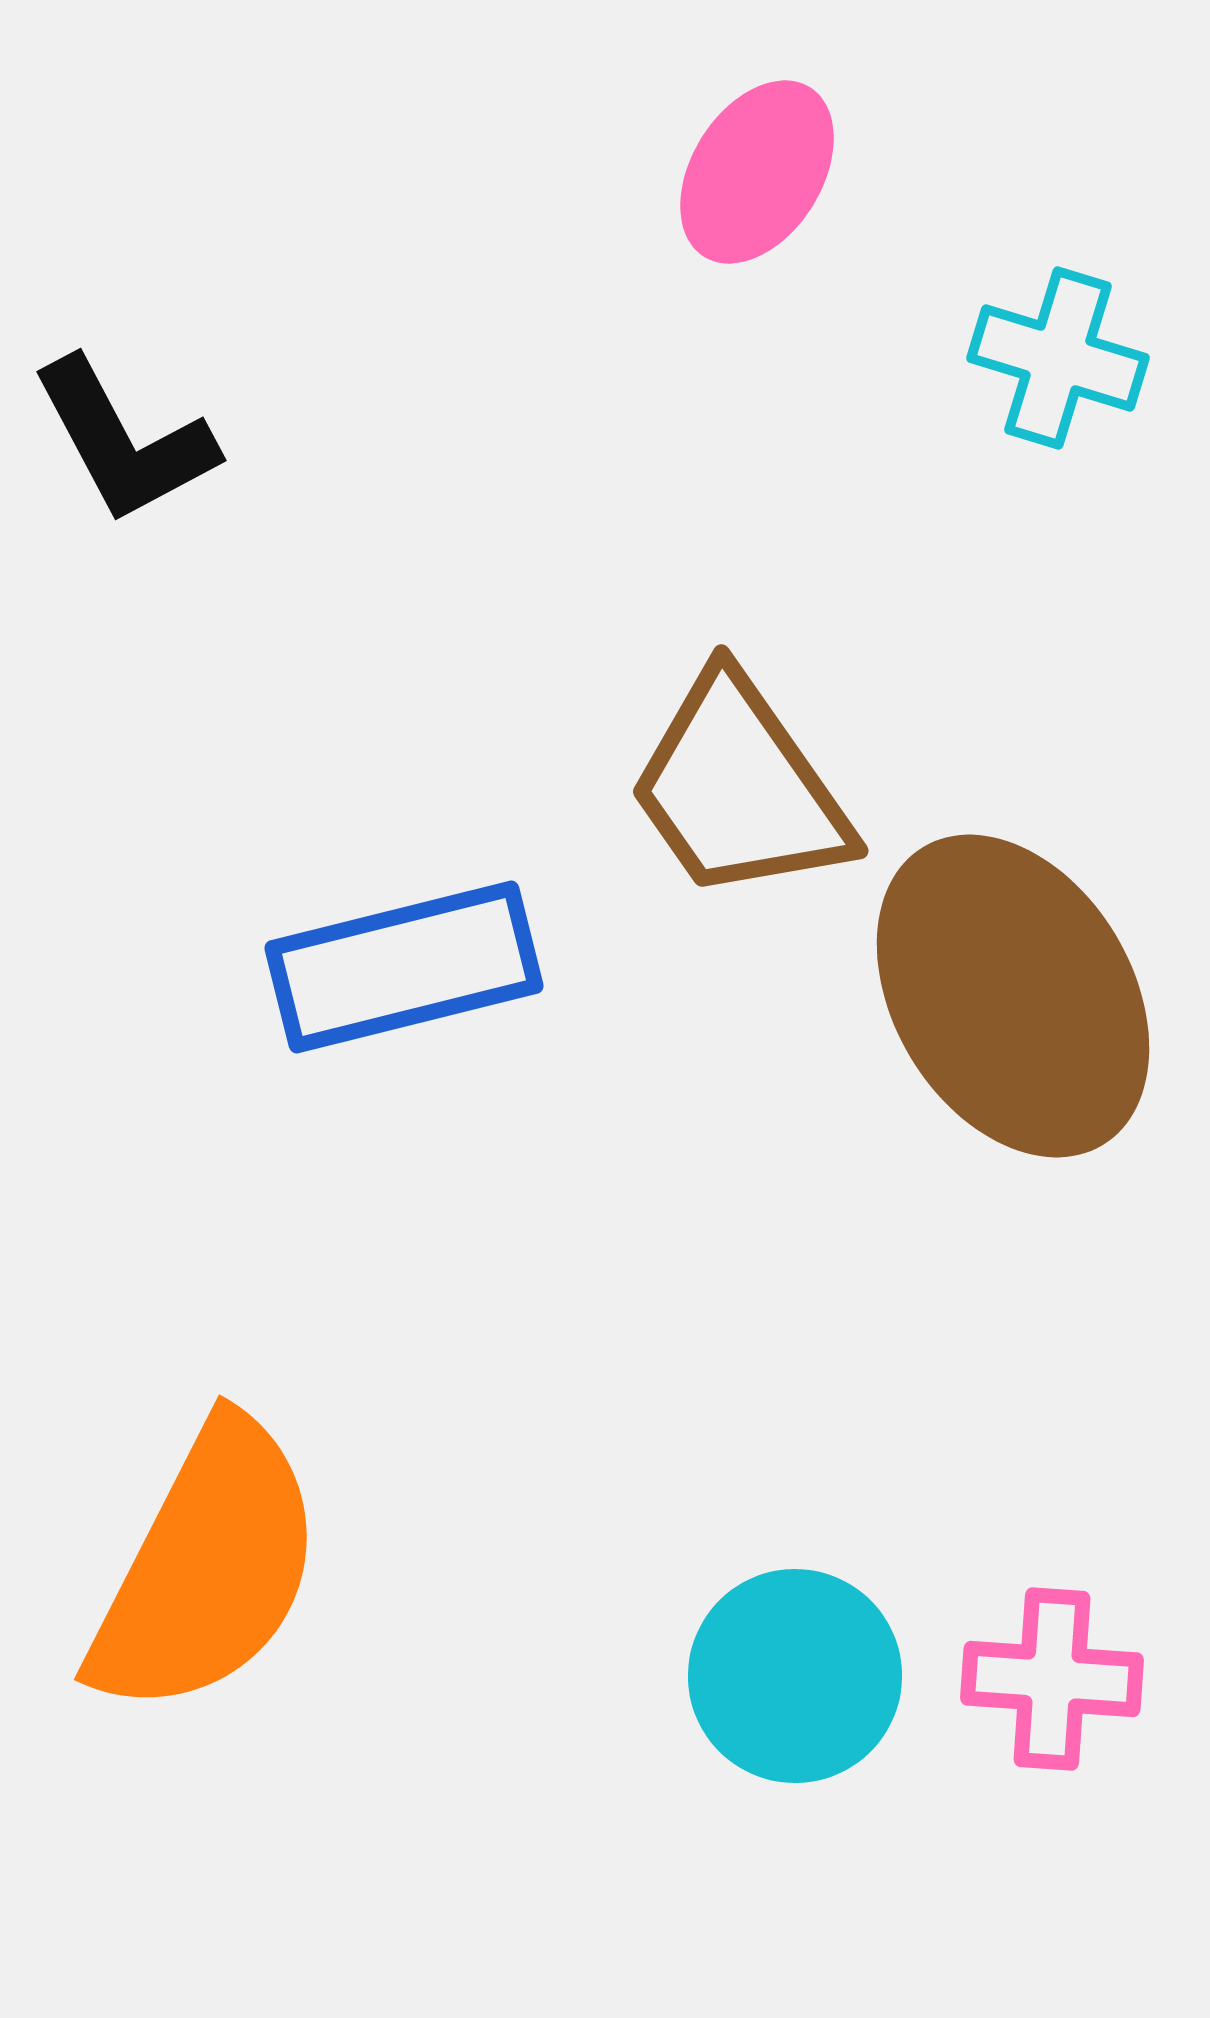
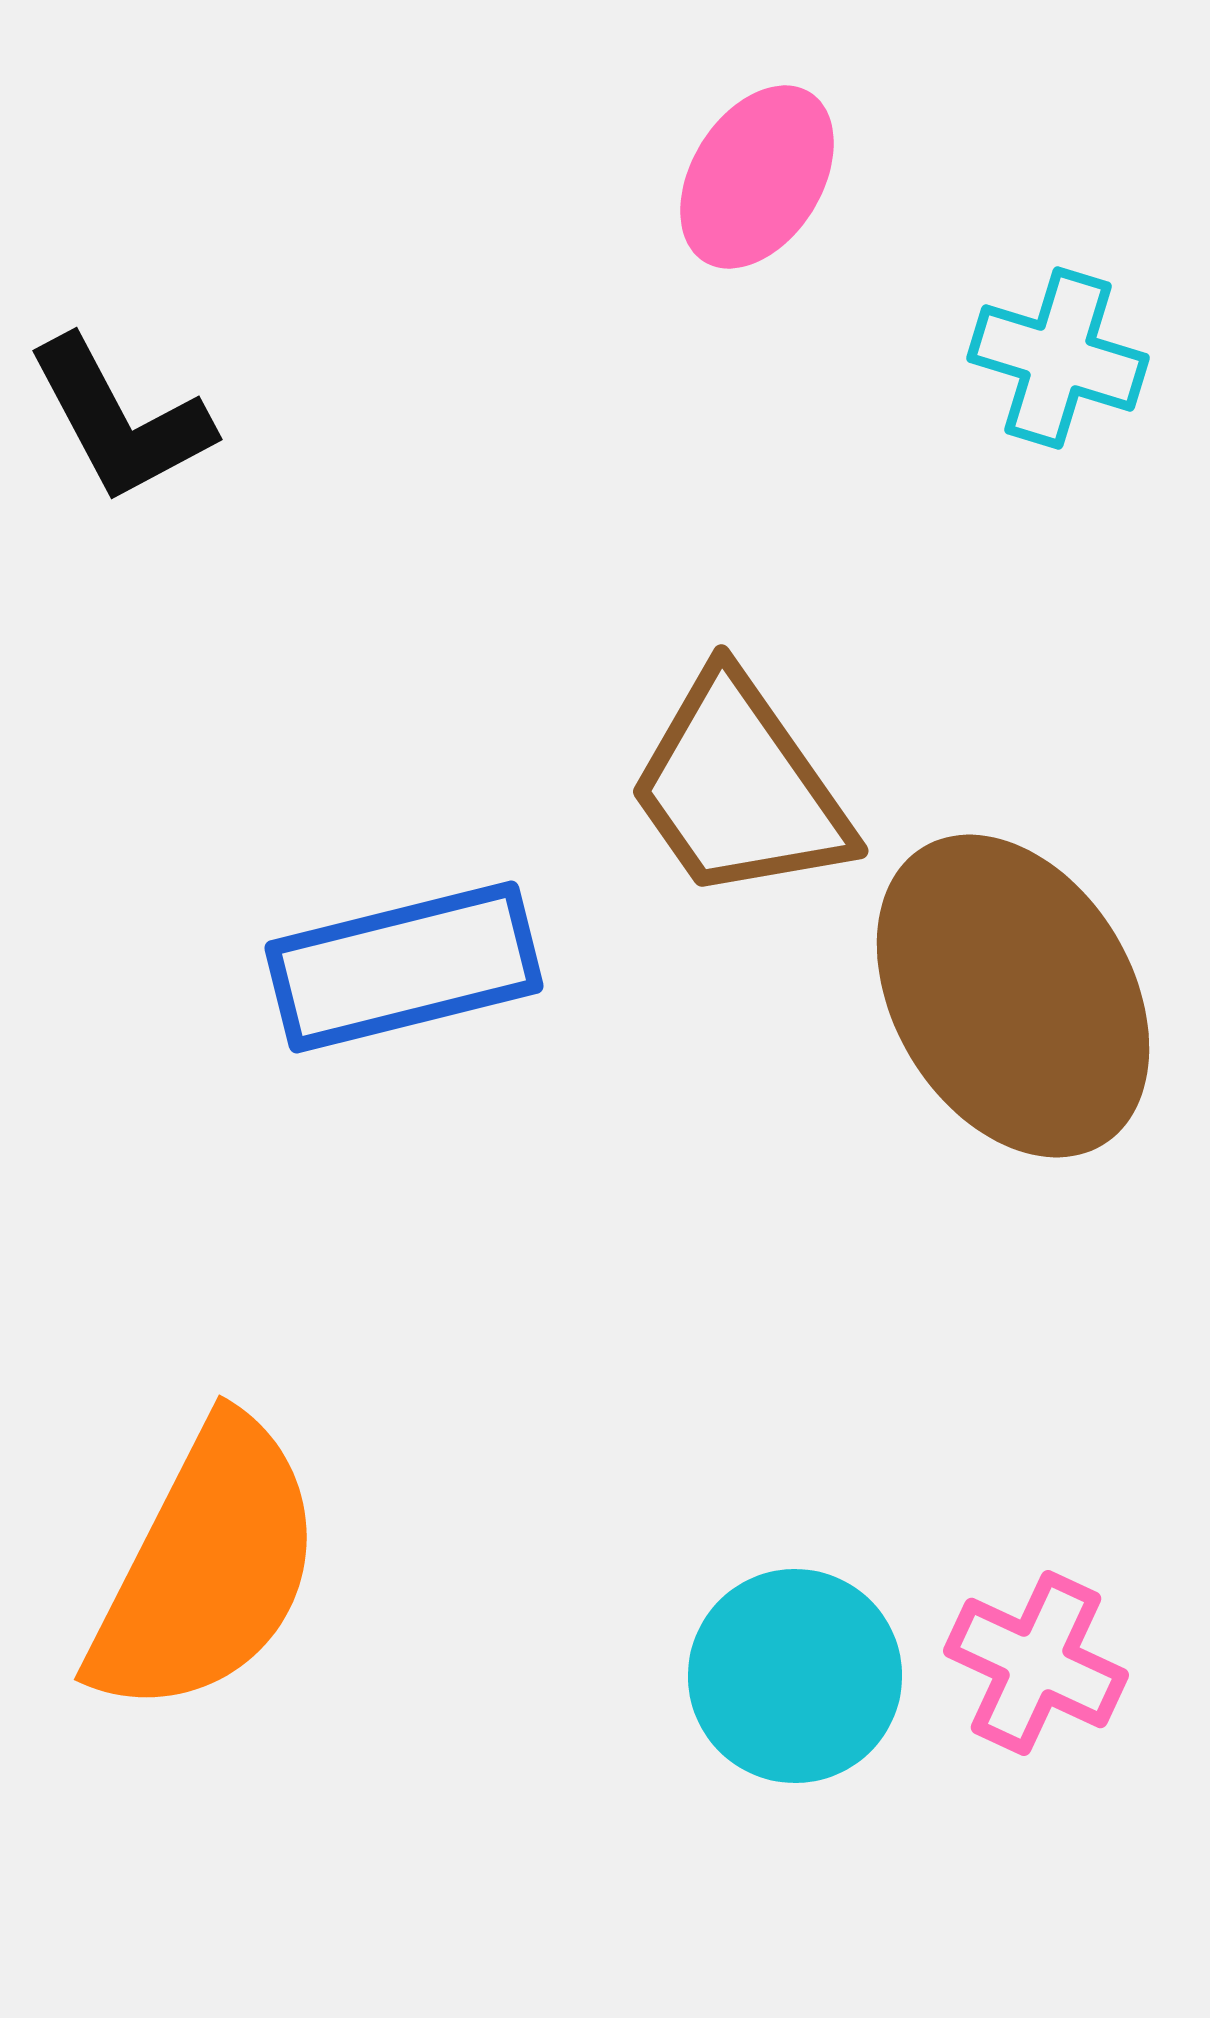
pink ellipse: moved 5 px down
black L-shape: moved 4 px left, 21 px up
pink cross: moved 16 px left, 16 px up; rotated 21 degrees clockwise
